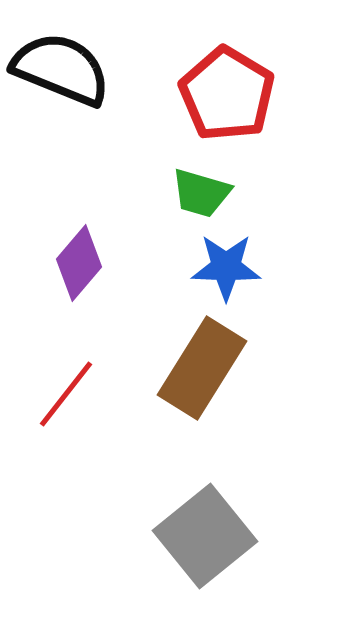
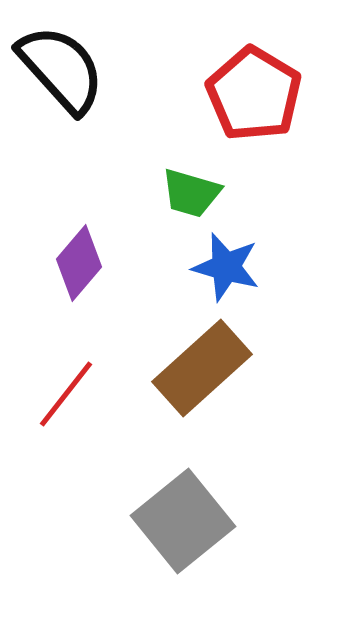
black semicircle: rotated 26 degrees clockwise
red pentagon: moved 27 px right
green trapezoid: moved 10 px left
blue star: rotated 14 degrees clockwise
brown rectangle: rotated 16 degrees clockwise
gray square: moved 22 px left, 15 px up
